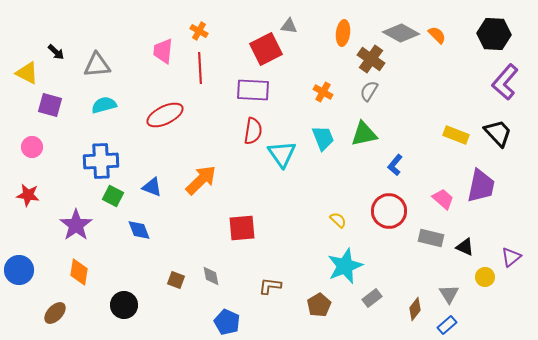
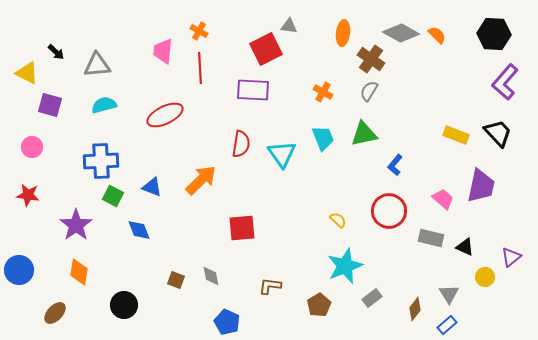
red semicircle at (253, 131): moved 12 px left, 13 px down
